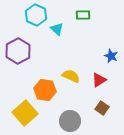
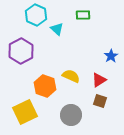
purple hexagon: moved 3 px right
blue star: rotated 16 degrees clockwise
orange hexagon: moved 4 px up; rotated 10 degrees clockwise
brown square: moved 2 px left, 7 px up; rotated 16 degrees counterclockwise
yellow square: moved 1 px up; rotated 15 degrees clockwise
gray circle: moved 1 px right, 6 px up
